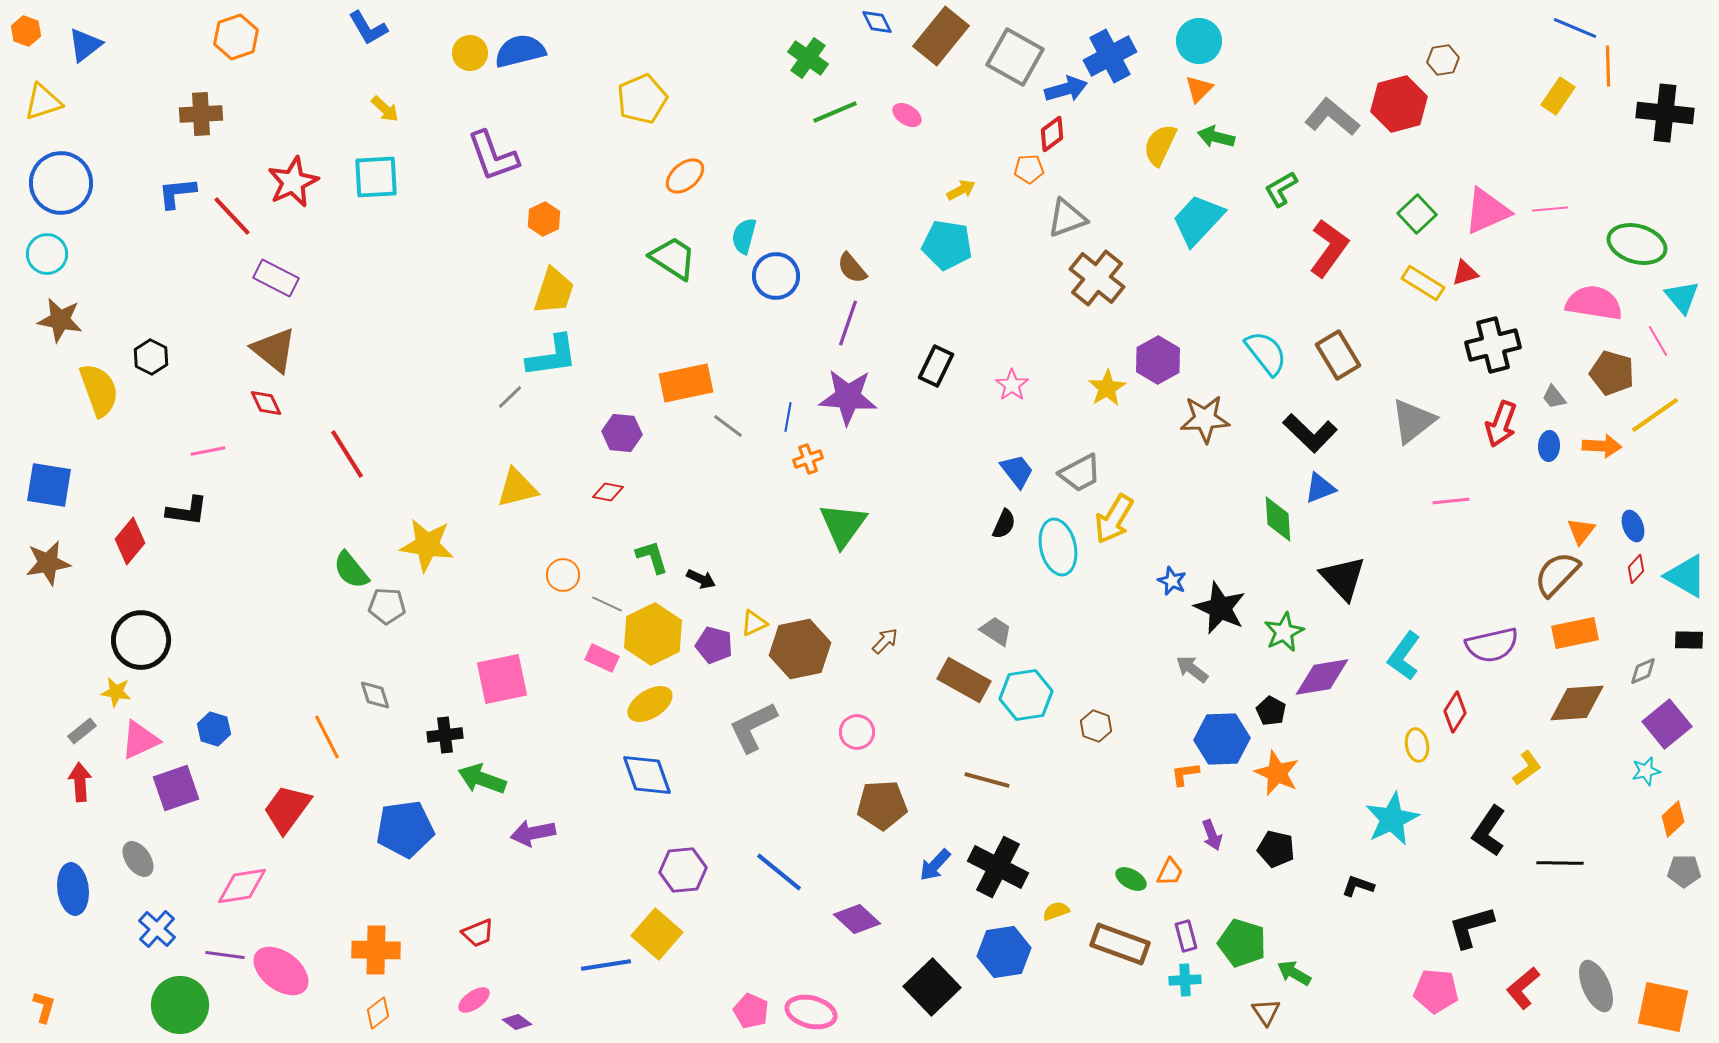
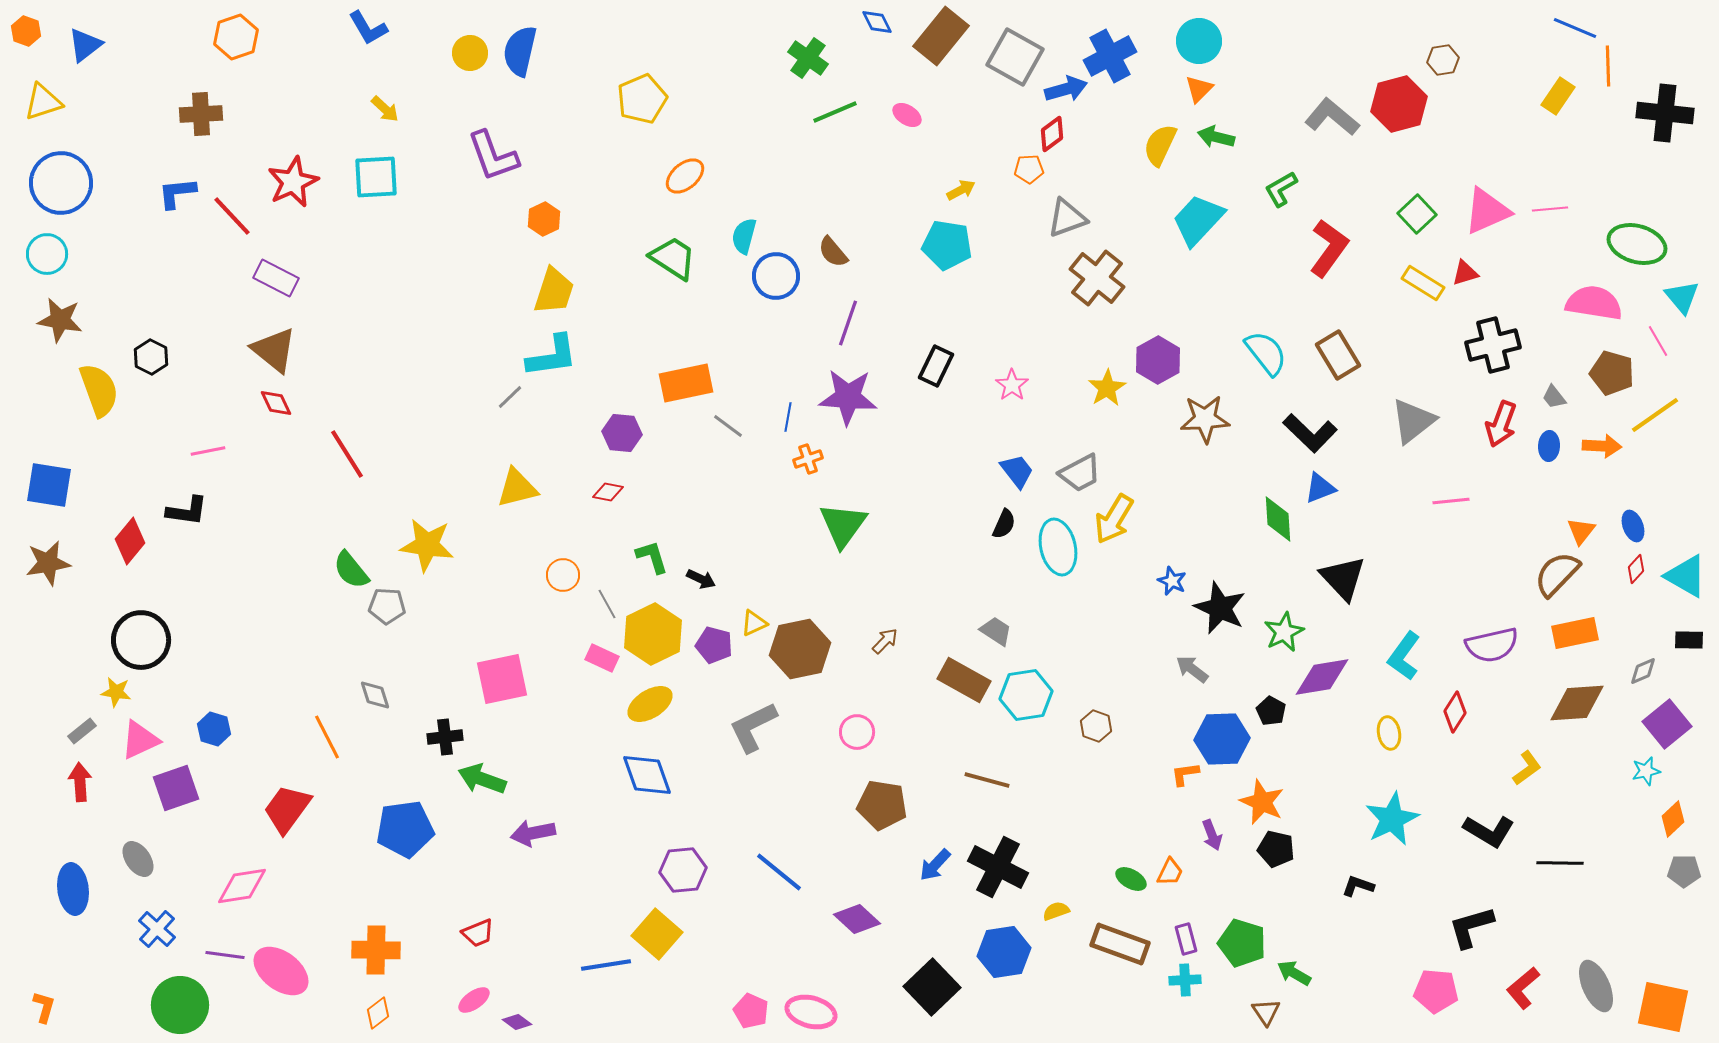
blue semicircle at (520, 51): rotated 63 degrees counterclockwise
brown semicircle at (852, 268): moved 19 px left, 16 px up
red diamond at (266, 403): moved 10 px right
gray line at (607, 604): rotated 36 degrees clockwise
black cross at (445, 735): moved 2 px down
yellow ellipse at (1417, 745): moved 28 px left, 12 px up
orange star at (1277, 773): moved 15 px left, 29 px down
brown pentagon at (882, 805): rotated 12 degrees clockwise
black L-shape at (1489, 831): rotated 93 degrees counterclockwise
purple rectangle at (1186, 936): moved 3 px down
